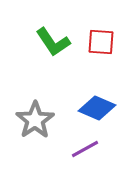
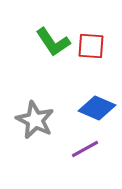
red square: moved 10 px left, 4 px down
gray star: rotated 12 degrees counterclockwise
